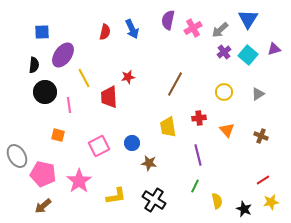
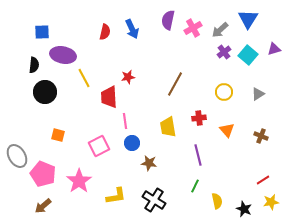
purple ellipse: rotated 65 degrees clockwise
pink line: moved 56 px right, 16 px down
pink pentagon: rotated 10 degrees clockwise
